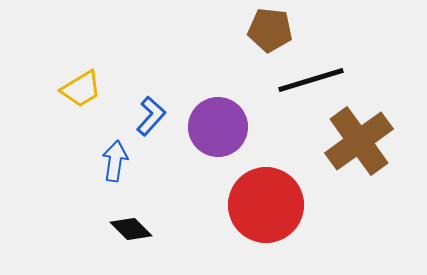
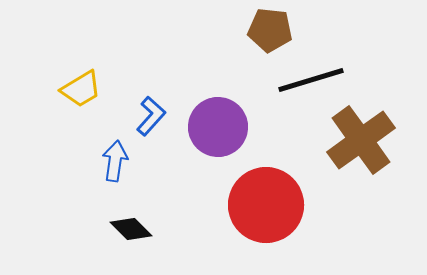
brown cross: moved 2 px right, 1 px up
